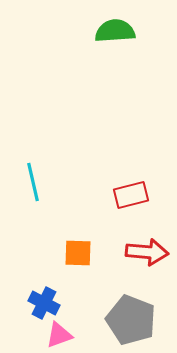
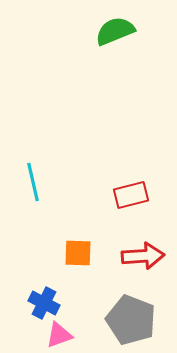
green semicircle: rotated 18 degrees counterclockwise
red arrow: moved 4 px left, 4 px down; rotated 9 degrees counterclockwise
